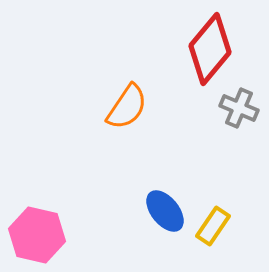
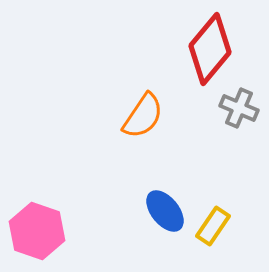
orange semicircle: moved 16 px right, 9 px down
pink hexagon: moved 4 px up; rotated 6 degrees clockwise
